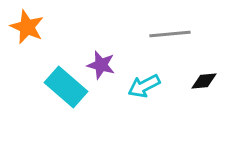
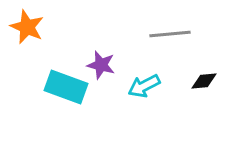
cyan rectangle: rotated 21 degrees counterclockwise
